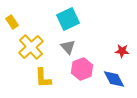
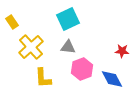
gray triangle: rotated 42 degrees counterclockwise
blue diamond: moved 2 px left
